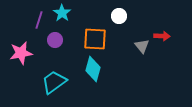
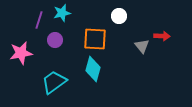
cyan star: rotated 24 degrees clockwise
